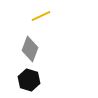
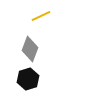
black hexagon: moved 1 px left, 1 px up; rotated 25 degrees clockwise
